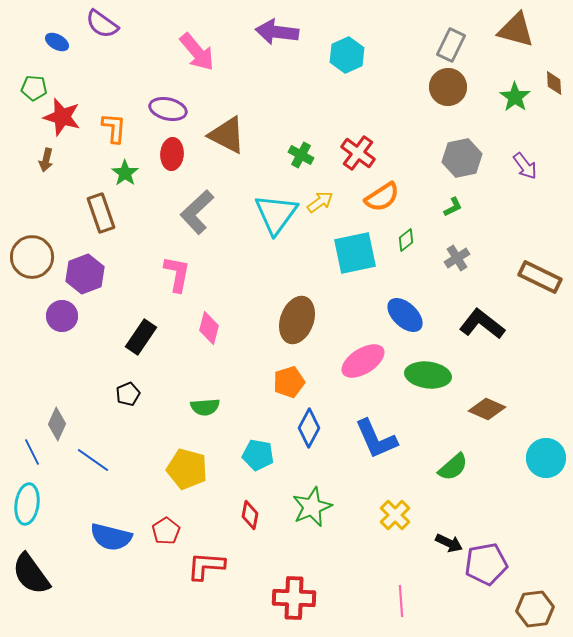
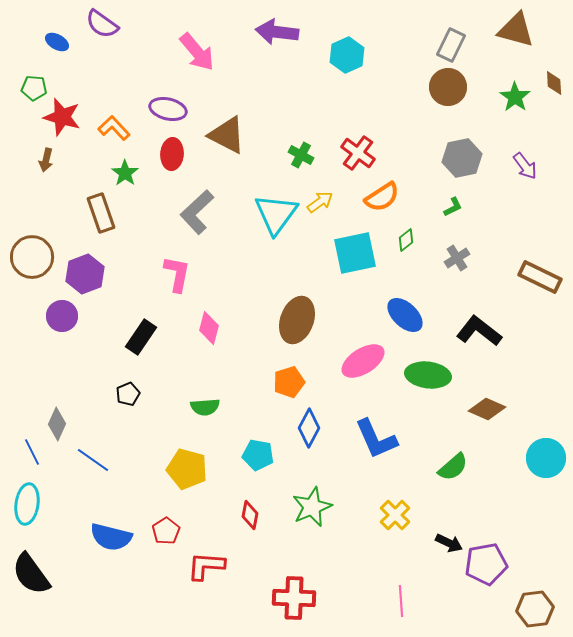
orange L-shape at (114, 128): rotated 48 degrees counterclockwise
black L-shape at (482, 324): moved 3 px left, 7 px down
